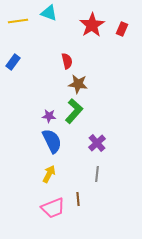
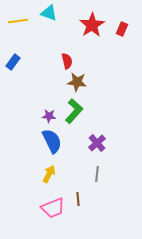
brown star: moved 1 px left, 2 px up
